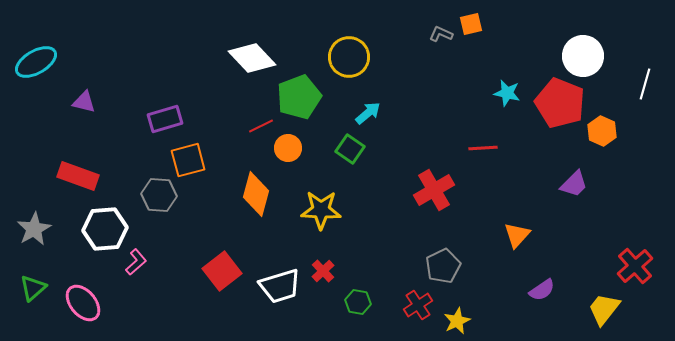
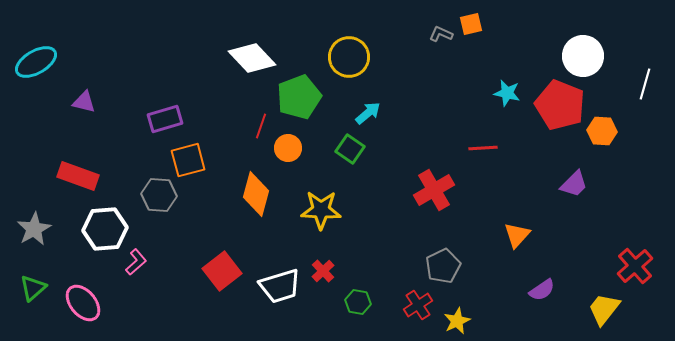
red pentagon at (560, 103): moved 2 px down
red line at (261, 126): rotated 45 degrees counterclockwise
orange hexagon at (602, 131): rotated 20 degrees counterclockwise
